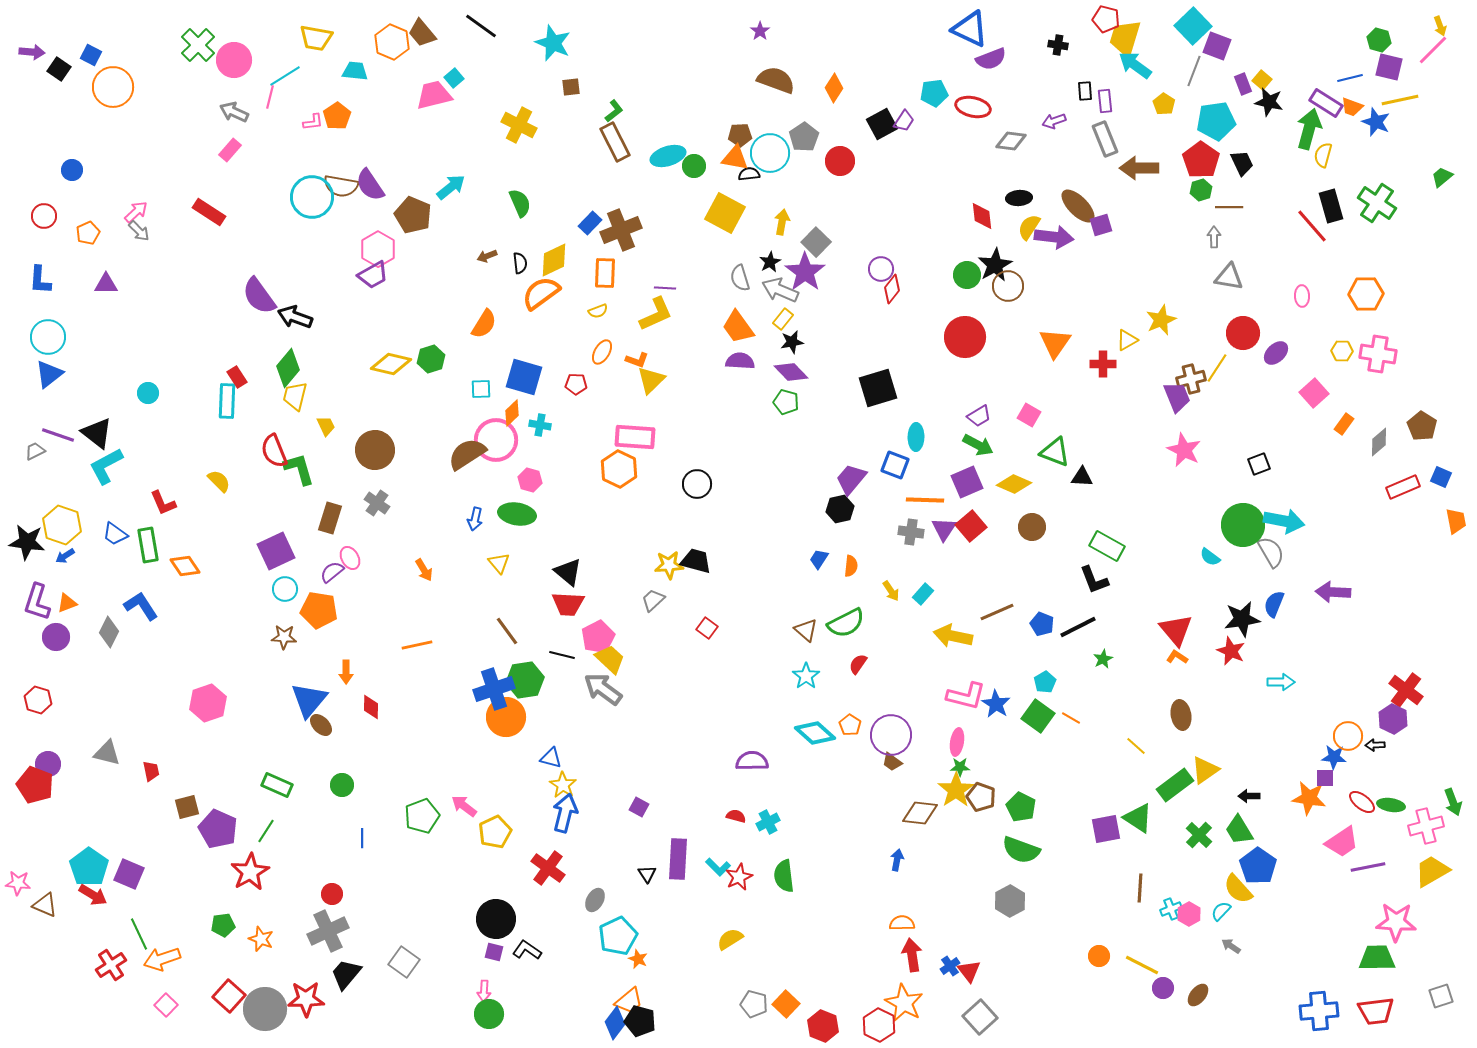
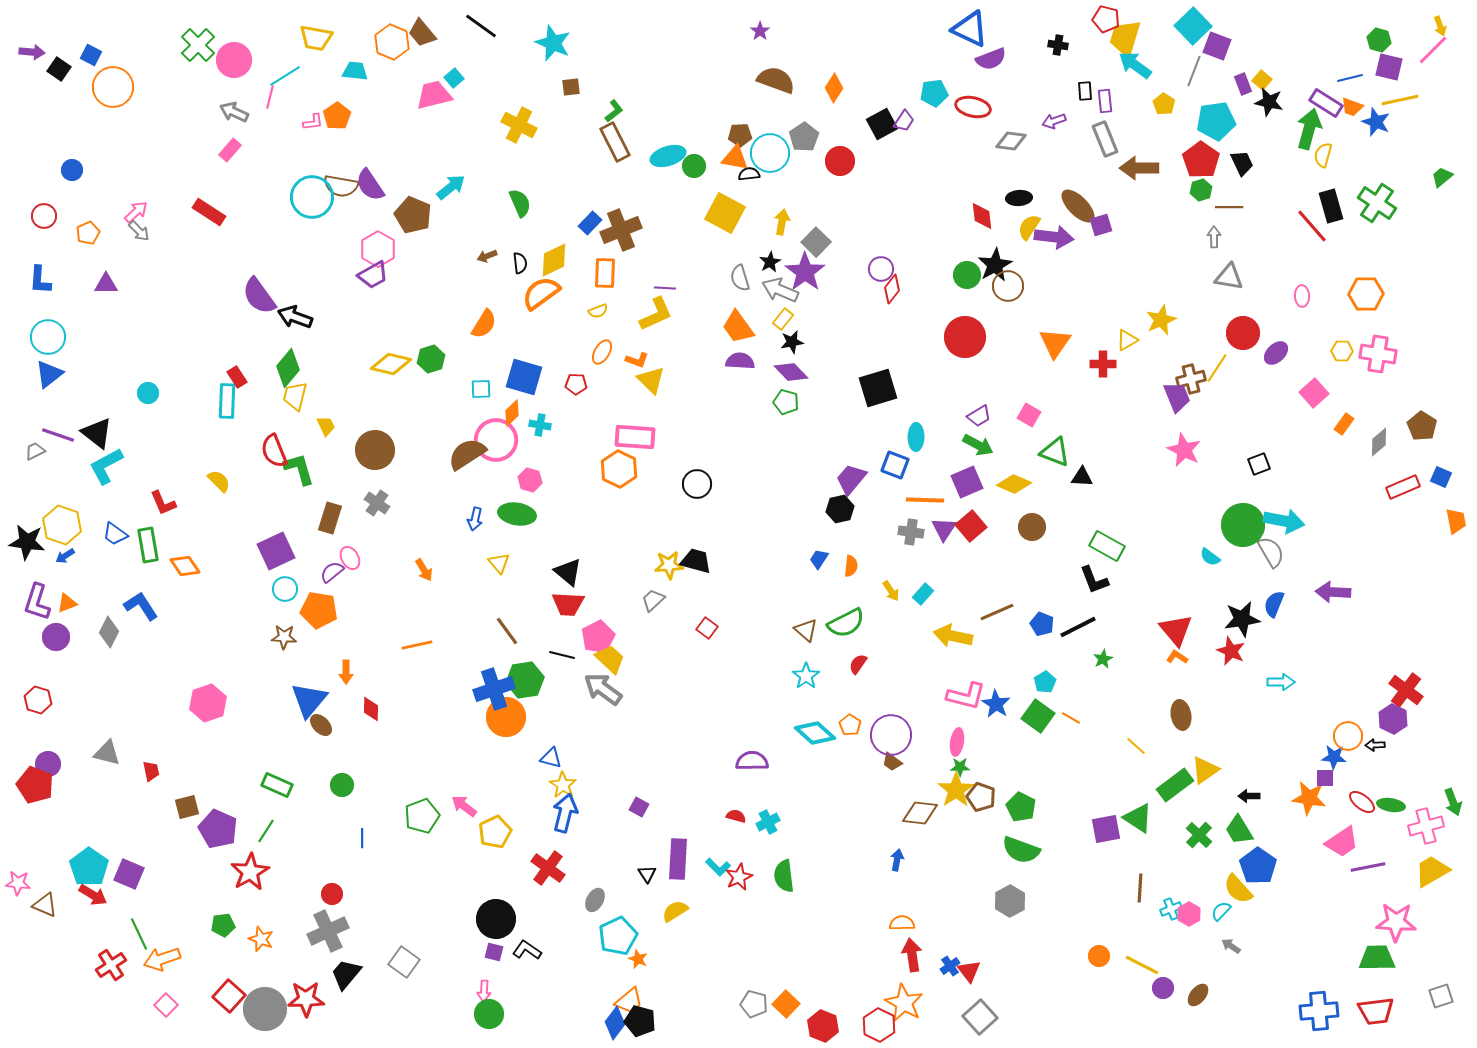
yellow triangle at (651, 380): rotated 32 degrees counterclockwise
red diamond at (371, 707): moved 2 px down
yellow semicircle at (730, 939): moved 55 px left, 28 px up
